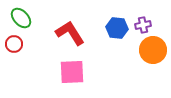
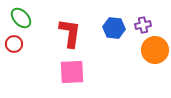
blue hexagon: moved 3 px left
red L-shape: rotated 40 degrees clockwise
orange circle: moved 2 px right
